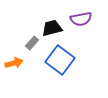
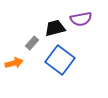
black trapezoid: moved 3 px right
